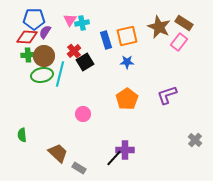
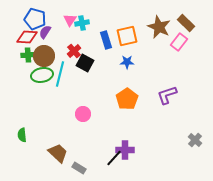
blue pentagon: moved 1 px right; rotated 15 degrees clockwise
brown rectangle: moved 2 px right; rotated 12 degrees clockwise
black square: moved 1 px down; rotated 30 degrees counterclockwise
